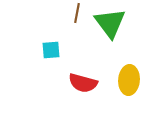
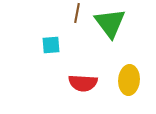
cyan square: moved 5 px up
red semicircle: rotated 12 degrees counterclockwise
